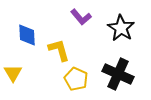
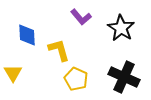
black cross: moved 6 px right, 3 px down
